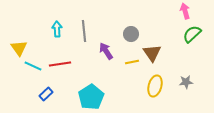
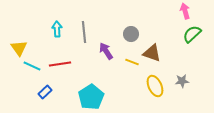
gray line: moved 1 px down
brown triangle: rotated 36 degrees counterclockwise
yellow line: rotated 32 degrees clockwise
cyan line: moved 1 px left
gray star: moved 4 px left, 1 px up
yellow ellipse: rotated 40 degrees counterclockwise
blue rectangle: moved 1 px left, 2 px up
